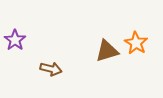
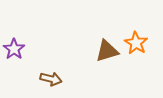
purple star: moved 1 px left, 9 px down
brown arrow: moved 10 px down
